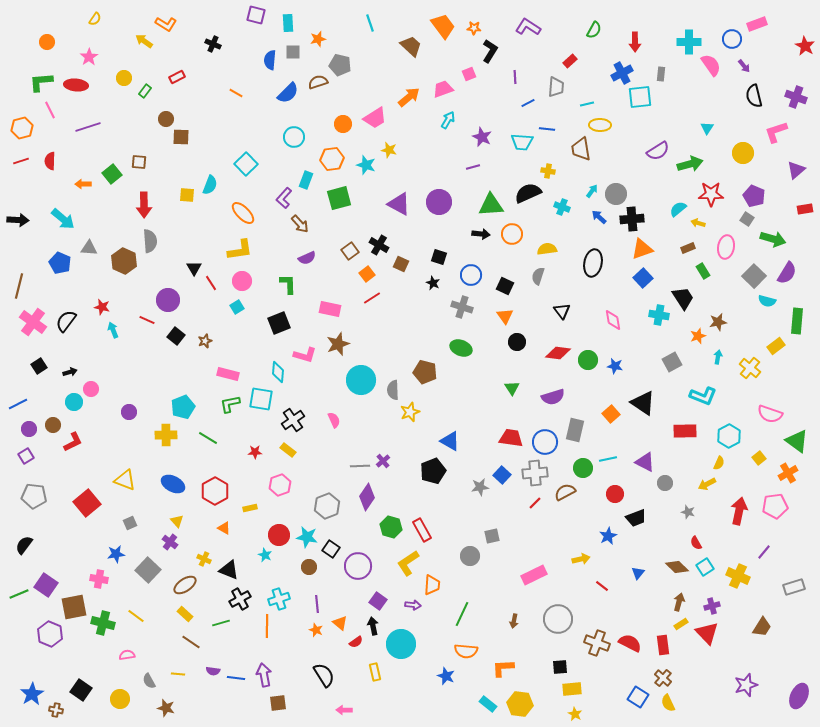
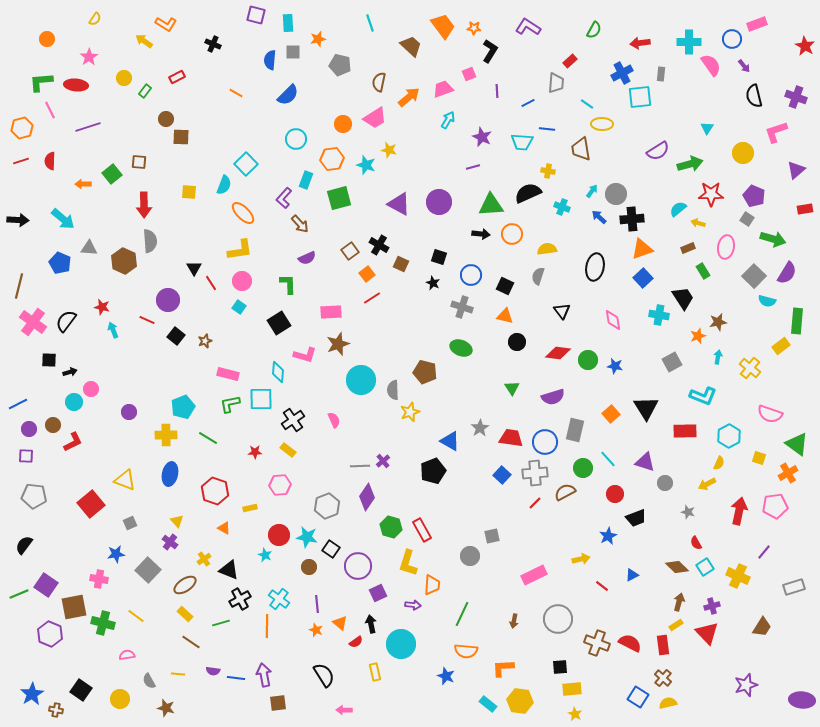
orange circle at (47, 42): moved 3 px up
red arrow at (635, 42): moved 5 px right, 1 px down; rotated 84 degrees clockwise
purple line at (515, 77): moved 18 px left, 14 px down
brown semicircle at (318, 82): moved 61 px right; rotated 60 degrees counterclockwise
gray trapezoid at (556, 87): moved 4 px up
blue semicircle at (288, 93): moved 2 px down
cyan line at (587, 104): rotated 48 degrees clockwise
yellow ellipse at (600, 125): moved 2 px right, 1 px up
cyan circle at (294, 137): moved 2 px right, 2 px down
cyan semicircle at (210, 185): moved 14 px right
yellow square at (187, 195): moved 2 px right, 3 px up
black ellipse at (593, 263): moved 2 px right, 4 px down
cyan square at (237, 307): moved 2 px right; rotated 24 degrees counterclockwise
pink rectangle at (330, 309): moved 1 px right, 3 px down; rotated 15 degrees counterclockwise
orange triangle at (505, 316): rotated 42 degrees counterclockwise
black square at (279, 323): rotated 10 degrees counterclockwise
yellow rectangle at (776, 346): moved 5 px right
black square at (39, 366): moved 10 px right, 6 px up; rotated 35 degrees clockwise
cyan square at (261, 399): rotated 10 degrees counterclockwise
black triangle at (643, 403): moved 3 px right, 5 px down; rotated 24 degrees clockwise
green triangle at (797, 441): moved 3 px down
purple square at (26, 456): rotated 35 degrees clockwise
yellow square at (759, 458): rotated 32 degrees counterclockwise
cyan line at (608, 459): rotated 60 degrees clockwise
purple triangle at (645, 462): rotated 10 degrees counterclockwise
blue ellipse at (173, 484): moved 3 px left, 10 px up; rotated 75 degrees clockwise
pink hexagon at (280, 485): rotated 15 degrees clockwise
gray star at (480, 487): moved 59 px up; rotated 24 degrees counterclockwise
red hexagon at (215, 491): rotated 12 degrees counterclockwise
red square at (87, 503): moved 4 px right, 1 px down
yellow cross at (204, 559): rotated 32 degrees clockwise
yellow L-shape at (408, 563): rotated 40 degrees counterclockwise
blue triangle at (638, 573): moved 6 px left, 2 px down; rotated 24 degrees clockwise
cyan cross at (279, 599): rotated 35 degrees counterclockwise
purple square at (378, 601): moved 8 px up; rotated 30 degrees clockwise
yellow rectangle at (681, 624): moved 5 px left, 1 px down
black arrow at (373, 626): moved 2 px left, 2 px up
purple ellipse at (799, 696): moved 3 px right, 4 px down; rotated 70 degrees clockwise
yellow semicircle at (668, 703): rotated 102 degrees clockwise
yellow hexagon at (520, 704): moved 3 px up
